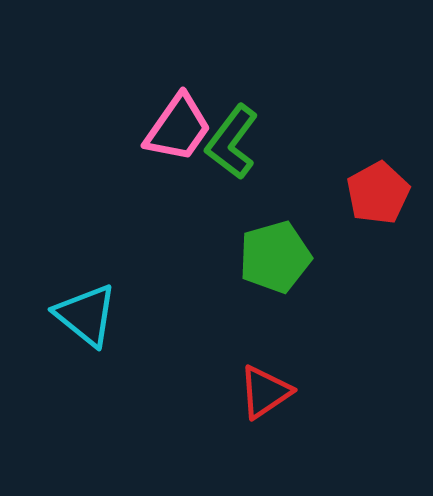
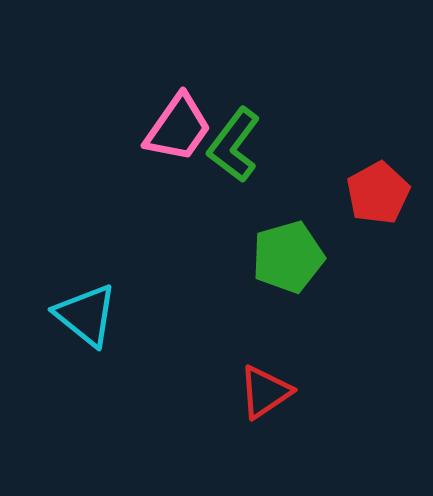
green L-shape: moved 2 px right, 3 px down
green pentagon: moved 13 px right
